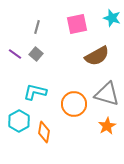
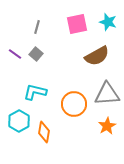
cyan star: moved 4 px left, 4 px down
gray triangle: rotated 20 degrees counterclockwise
